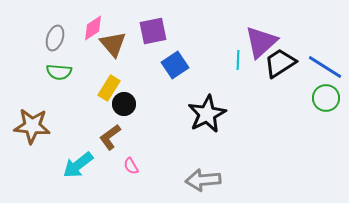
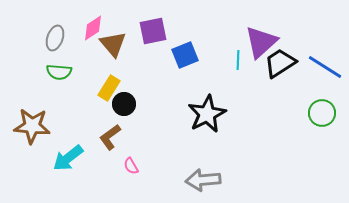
blue square: moved 10 px right, 10 px up; rotated 12 degrees clockwise
green circle: moved 4 px left, 15 px down
cyan arrow: moved 10 px left, 7 px up
